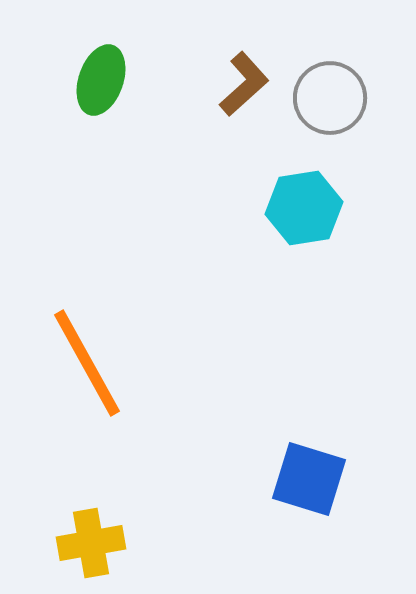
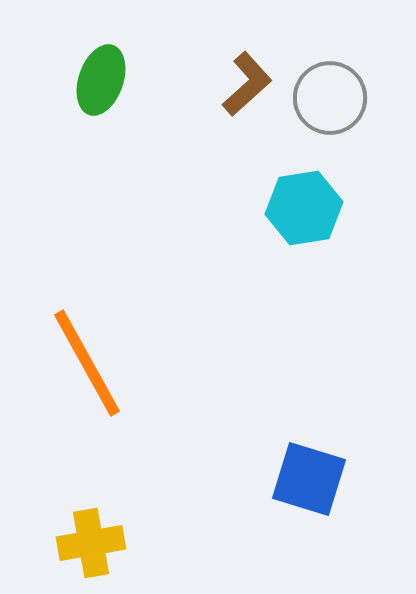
brown L-shape: moved 3 px right
